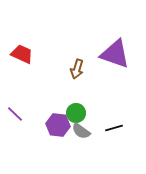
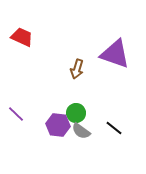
red trapezoid: moved 17 px up
purple line: moved 1 px right
black line: rotated 54 degrees clockwise
